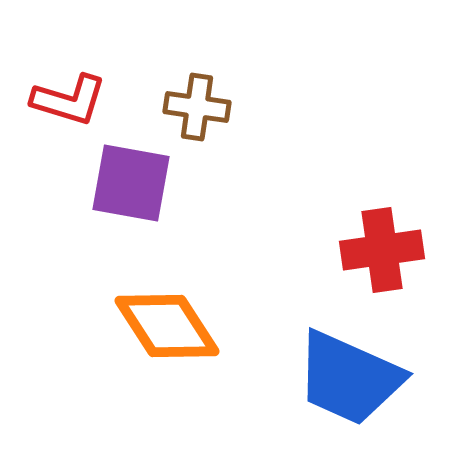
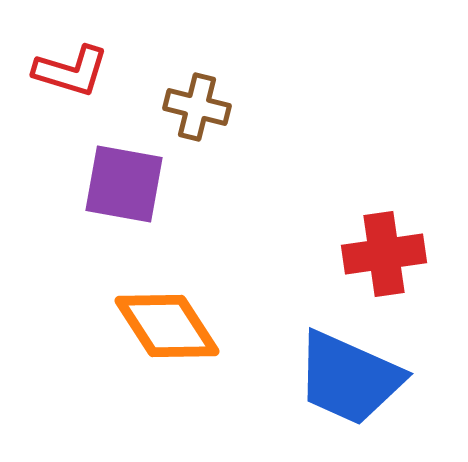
red L-shape: moved 2 px right, 29 px up
brown cross: rotated 6 degrees clockwise
purple square: moved 7 px left, 1 px down
red cross: moved 2 px right, 4 px down
